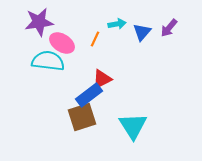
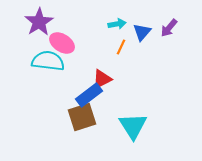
purple star: rotated 24 degrees counterclockwise
orange line: moved 26 px right, 8 px down
